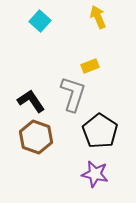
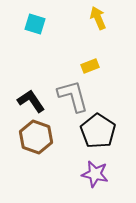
yellow arrow: moved 1 px down
cyan square: moved 5 px left, 3 px down; rotated 25 degrees counterclockwise
gray L-shape: moved 2 px down; rotated 33 degrees counterclockwise
black pentagon: moved 2 px left
